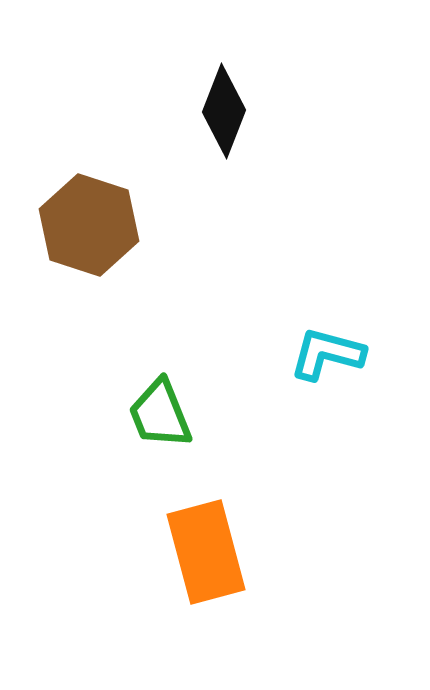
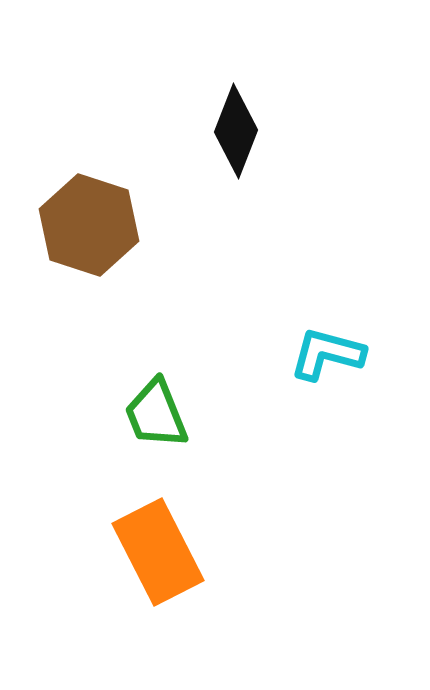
black diamond: moved 12 px right, 20 px down
green trapezoid: moved 4 px left
orange rectangle: moved 48 px left; rotated 12 degrees counterclockwise
